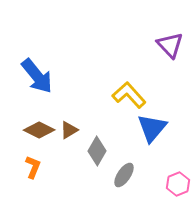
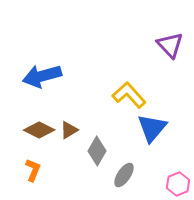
blue arrow: moved 5 px right; rotated 114 degrees clockwise
orange L-shape: moved 3 px down
